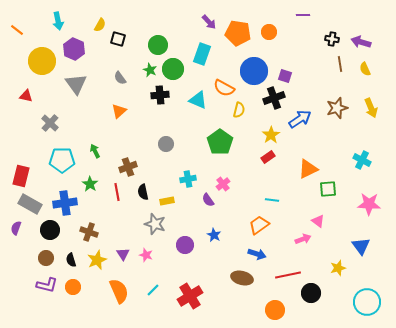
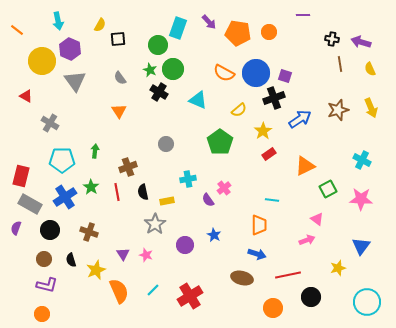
black square at (118, 39): rotated 21 degrees counterclockwise
purple hexagon at (74, 49): moved 4 px left
cyan rectangle at (202, 54): moved 24 px left, 26 px up
yellow semicircle at (365, 69): moved 5 px right
blue circle at (254, 71): moved 2 px right, 2 px down
gray triangle at (76, 84): moved 1 px left, 3 px up
orange semicircle at (224, 88): moved 15 px up
black cross at (160, 95): moved 1 px left, 3 px up; rotated 36 degrees clockwise
red triangle at (26, 96): rotated 16 degrees clockwise
brown star at (337, 108): moved 1 px right, 2 px down
yellow semicircle at (239, 110): rotated 35 degrees clockwise
orange triangle at (119, 111): rotated 21 degrees counterclockwise
gray cross at (50, 123): rotated 12 degrees counterclockwise
yellow star at (271, 135): moved 8 px left, 4 px up
green arrow at (95, 151): rotated 32 degrees clockwise
red rectangle at (268, 157): moved 1 px right, 3 px up
orange triangle at (308, 169): moved 3 px left, 3 px up
green star at (90, 184): moved 1 px right, 3 px down
pink cross at (223, 184): moved 1 px right, 4 px down
green square at (328, 189): rotated 24 degrees counterclockwise
blue cross at (65, 203): moved 6 px up; rotated 25 degrees counterclockwise
pink star at (369, 204): moved 8 px left, 5 px up
pink triangle at (318, 221): moved 1 px left, 2 px up
gray star at (155, 224): rotated 20 degrees clockwise
orange trapezoid at (259, 225): rotated 125 degrees clockwise
pink arrow at (303, 239): moved 4 px right, 1 px down
blue triangle at (361, 246): rotated 12 degrees clockwise
brown circle at (46, 258): moved 2 px left, 1 px down
yellow star at (97, 260): moved 1 px left, 10 px down
orange circle at (73, 287): moved 31 px left, 27 px down
black circle at (311, 293): moved 4 px down
orange circle at (275, 310): moved 2 px left, 2 px up
